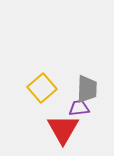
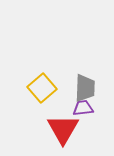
gray trapezoid: moved 2 px left, 1 px up
purple trapezoid: moved 4 px right
